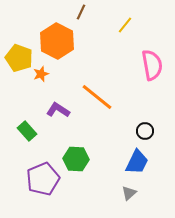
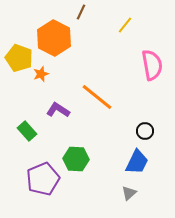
orange hexagon: moved 3 px left, 3 px up
